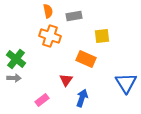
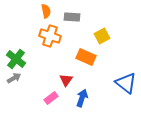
orange semicircle: moved 2 px left
gray rectangle: moved 2 px left, 1 px down; rotated 14 degrees clockwise
yellow square: rotated 21 degrees counterclockwise
orange rectangle: moved 2 px up
gray arrow: rotated 32 degrees counterclockwise
blue triangle: rotated 20 degrees counterclockwise
pink rectangle: moved 9 px right, 2 px up
